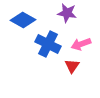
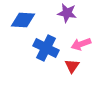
blue diamond: rotated 25 degrees counterclockwise
blue cross: moved 2 px left, 4 px down
